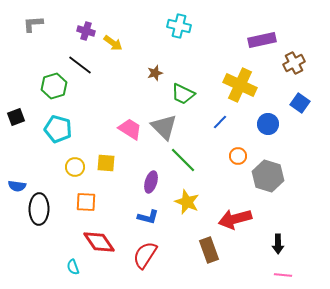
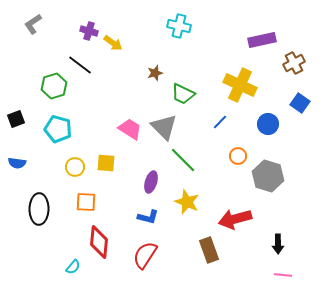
gray L-shape: rotated 30 degrees counterclockwise
purple cross: moved 3 px right
black square: moved 2 px down
blue semicircle: moved 23 px up
red diamond: rotated 40 degrees clockwise
cyan semicircle: rotated 119 degrees counterclockwise
